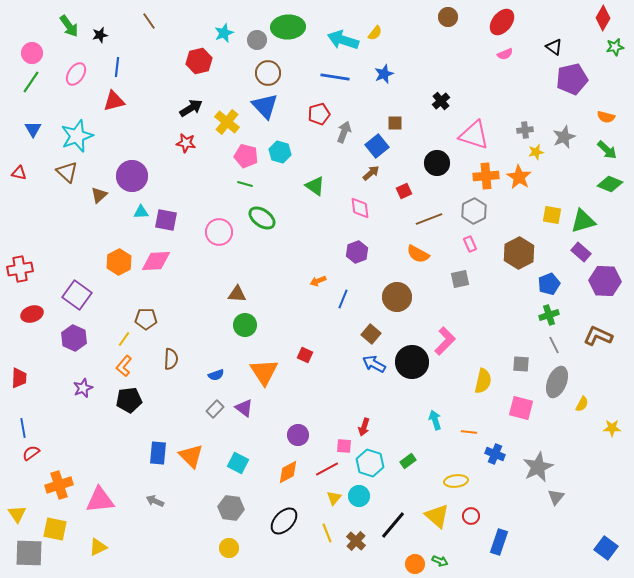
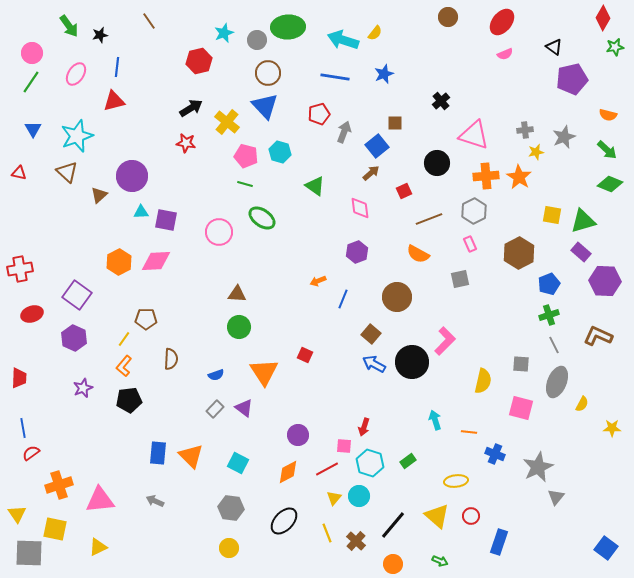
orange semicircle at (606, 117): moved 2 px right, 2 px up
green circle at (245, 325): moved 6 px left, 2 px down
orange circle at (415, 564): moved 22 px left
